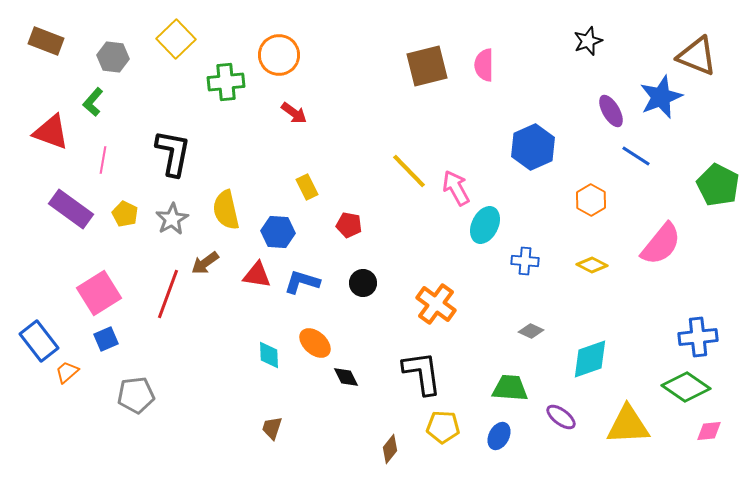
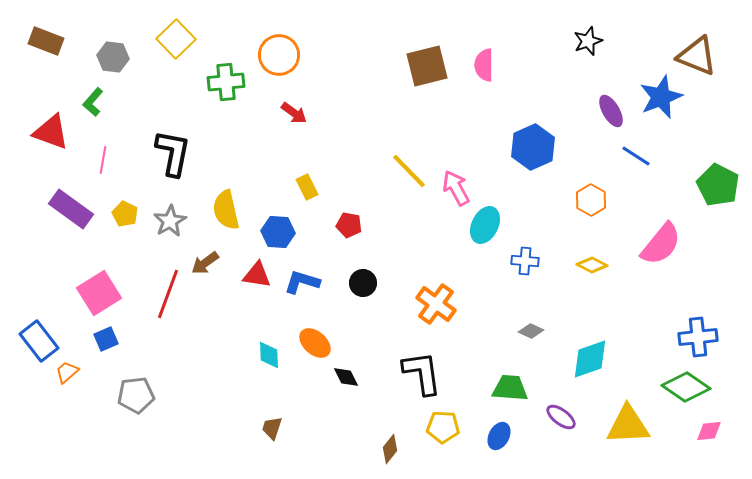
gray star at (172, 219): moved 2 px left, 2 px down
